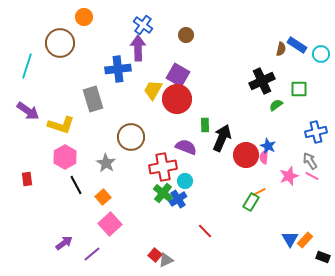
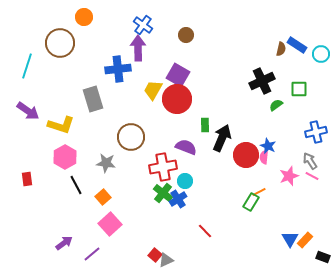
gray star at (106, 163): rotated 24 degrees counterclockwise
